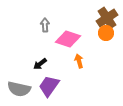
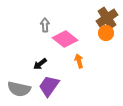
pink diamond: moved 3 px left; rotated 20 degrees clockwise
